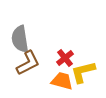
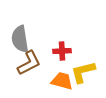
red cross: moved 3 px left, 7 px up; rotated 36 degrees clockwise
brown L-shape: moved 1 px right
